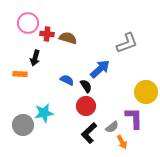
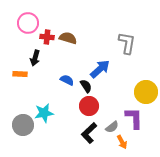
red cross: moved 3 px down
gray L-shape: rotated 60 degrees counterclockwise
red circle: moved 3 px right
